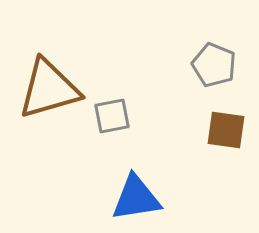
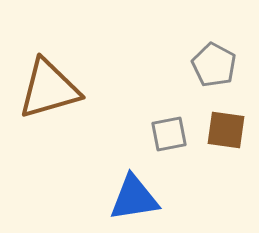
gray pentagon: rotated 6 degrees clockwise
gray square: moved 57 px right, 18 px down
blue triangle: moved 2 px left
